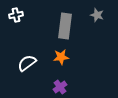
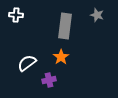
white cross: rotated 16 degrees clockwise
orange star: rotated 28 degrees counterclockwise
purple cross: moved 11 px left, 7 px up; rotated 24 degrees clockwise
